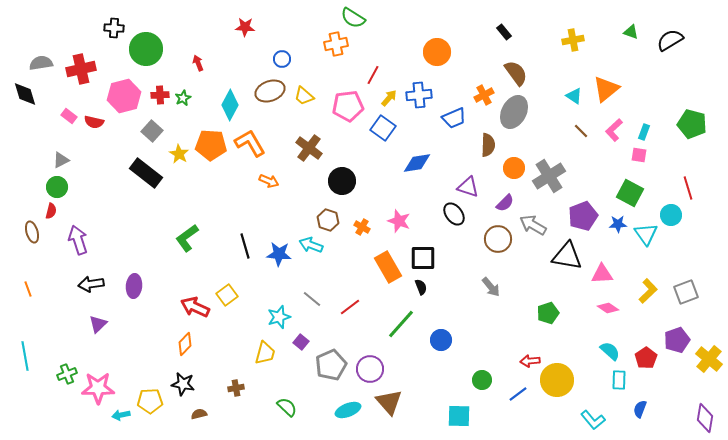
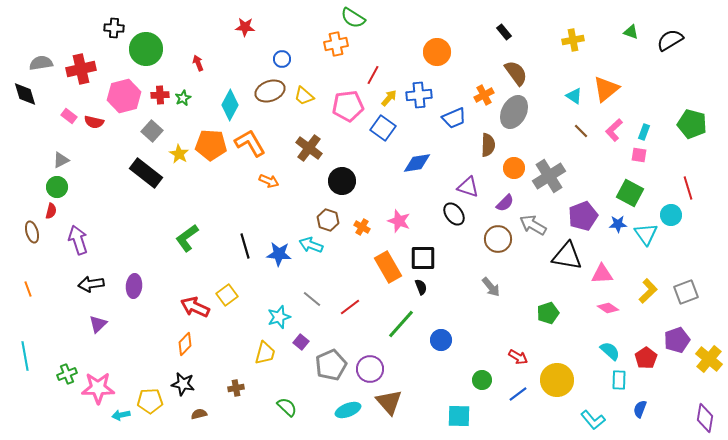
red arrow at (530, 361): moved 12 px left, 4 px up; rotated 144 degrees counterclockwise
